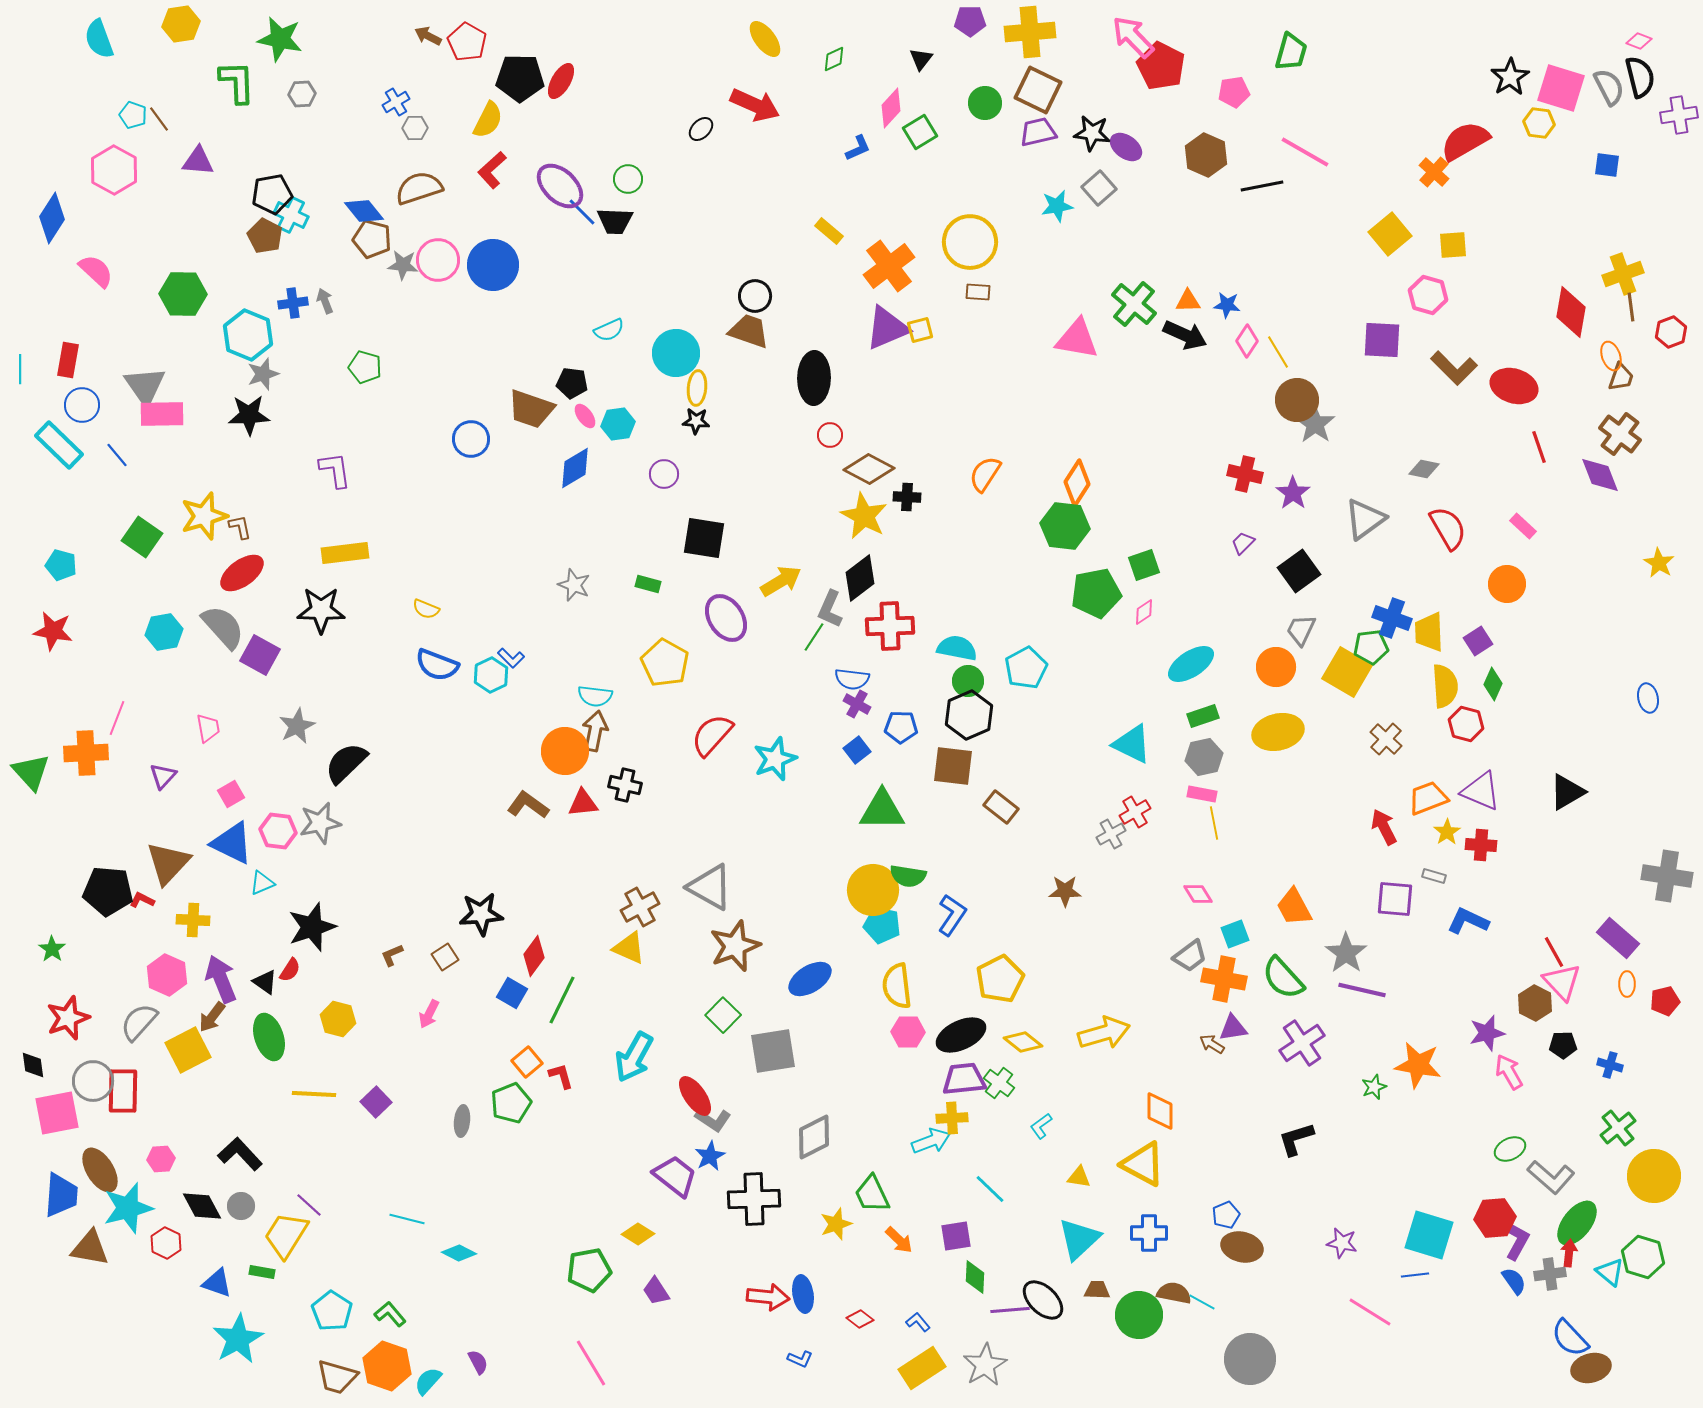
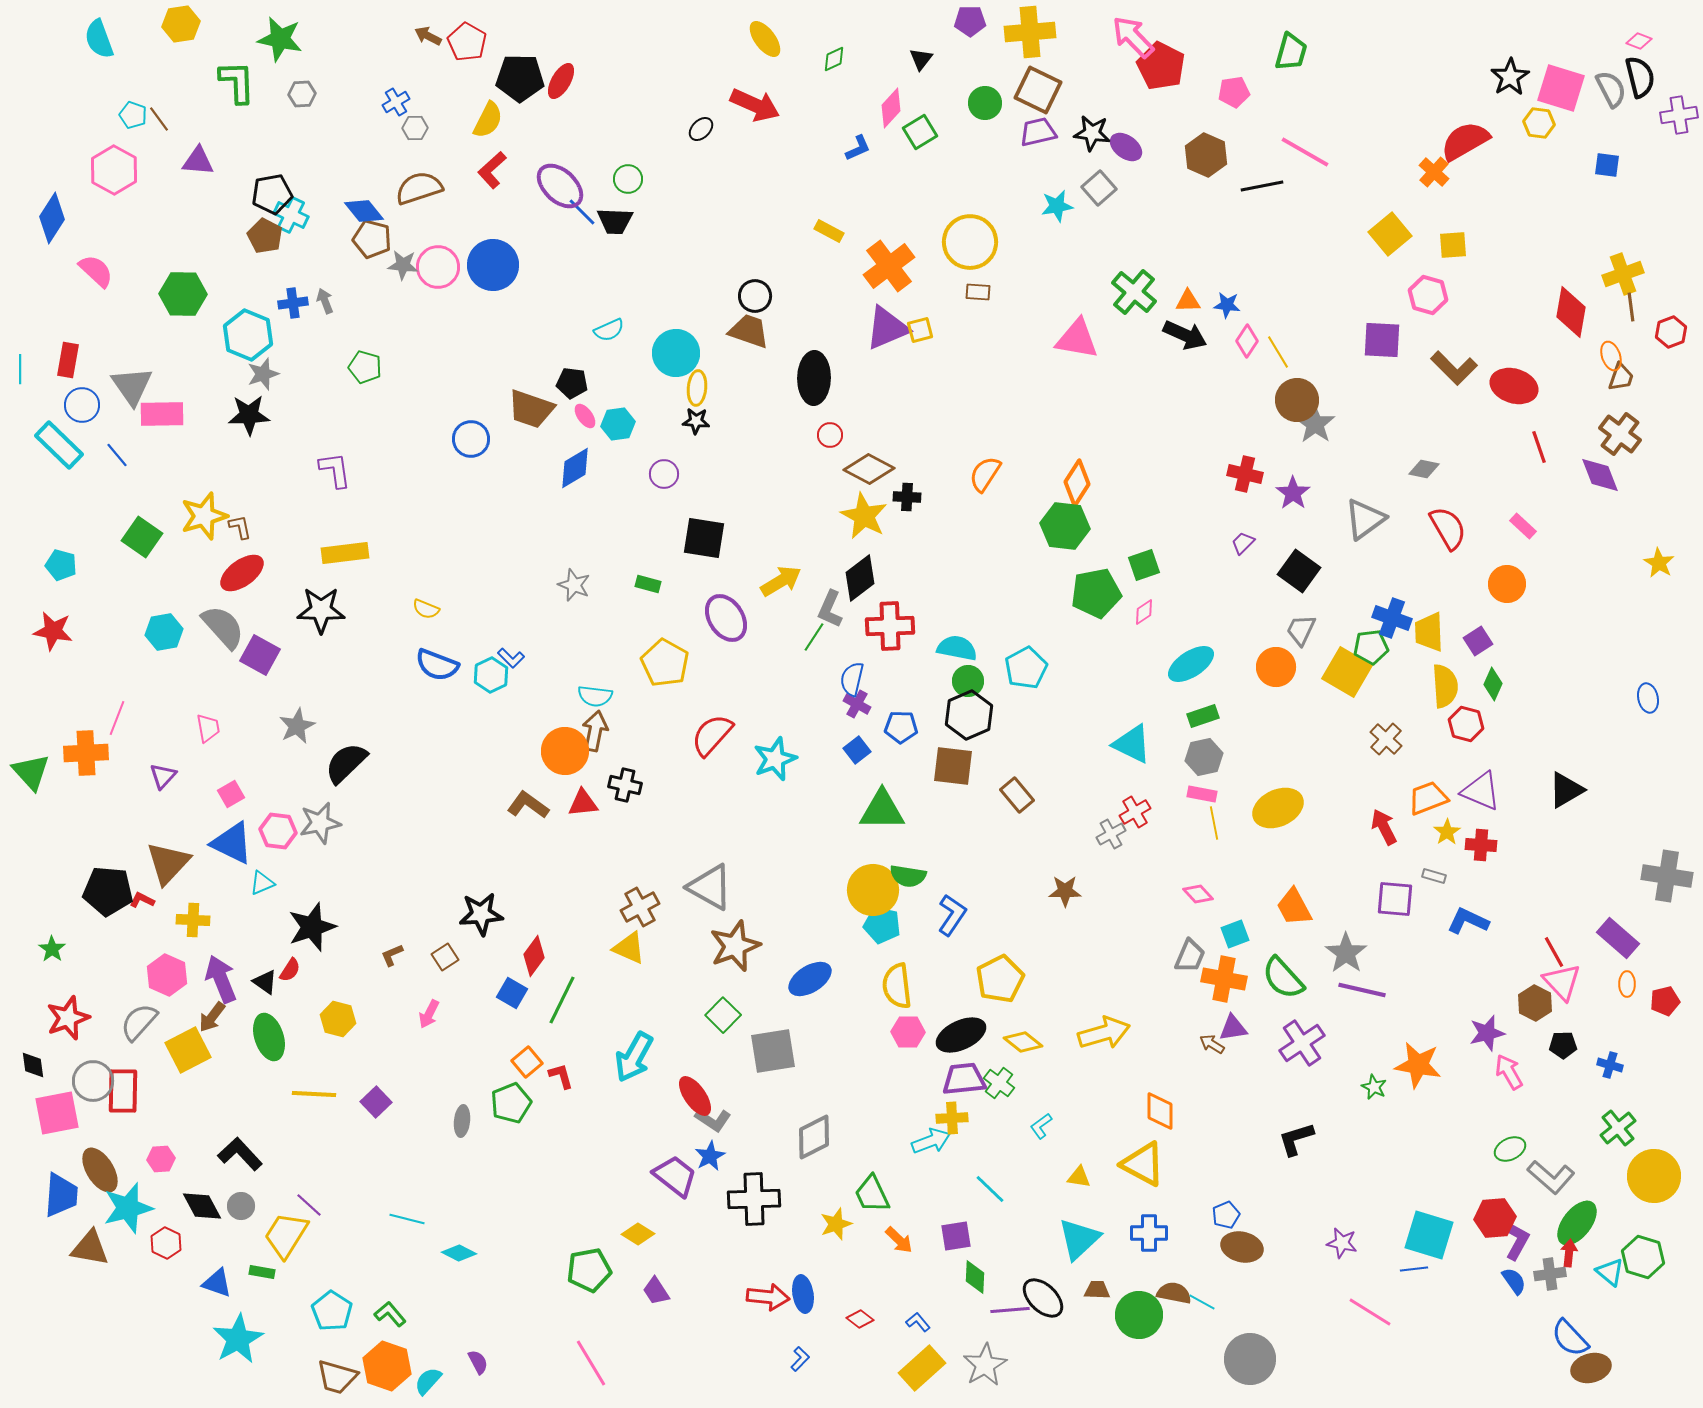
gray semicircle at (1609, 87): moved 2 px right, 2 px down
yellow rectangle at (829, 231): rotated 12 degrees counterclockwise
pink circle at (438, 260): moved 7 px down
green cross at (1134, 304): moved 12 px up
gray triangle at (145, 386): moved 13 px left
black square at (1299, 571): rotated 18 degrees counterclockwise
blue semicircle at (852, 679): rotated 96 degrees clockwise
yellow ellipse at (1278, 732): moved 76 px down; rotated 12 degrees counterclockwise
black triangle at (1567, 792): moved 1 px left, 2 px up
brown rectangle at (1001, 807): moved 16 px right, 12 px up; rotated 12 degrees clockwise
pink diamond at (1198, 894): rotated 12 degrees counterclockwise
gray trapezoid at (1190, 956): rotated 30 degrees counterclockwise
green star at (1374, 1087): rotated 25 degrees counterclockwise
blue line at (1415, 1275): moved 1 px left, 6 px up
black ellipse at (1043, 1300): moved 2 px up
blue L-shape at (800, 1359): rotated 70 degrees counterclockwise
yellow rectangle at (922, 1368): rotated 9 degrees counterclockwise
